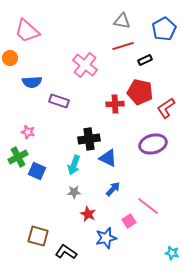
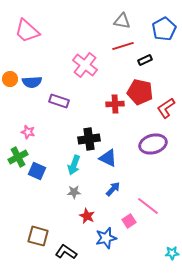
orange circle: moved 21 px down
red star: moved 1 px left, 2 px down
cyan star: rotated 16 degrees counterclockwise
